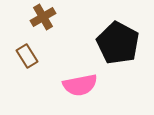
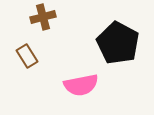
brown cross: rotated 15 degrees clockwise
pink semicircle: moved 1 px right
